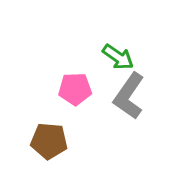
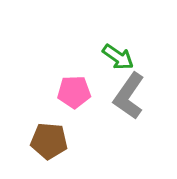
pink pentagon: moved 1 px left, 3 px down
